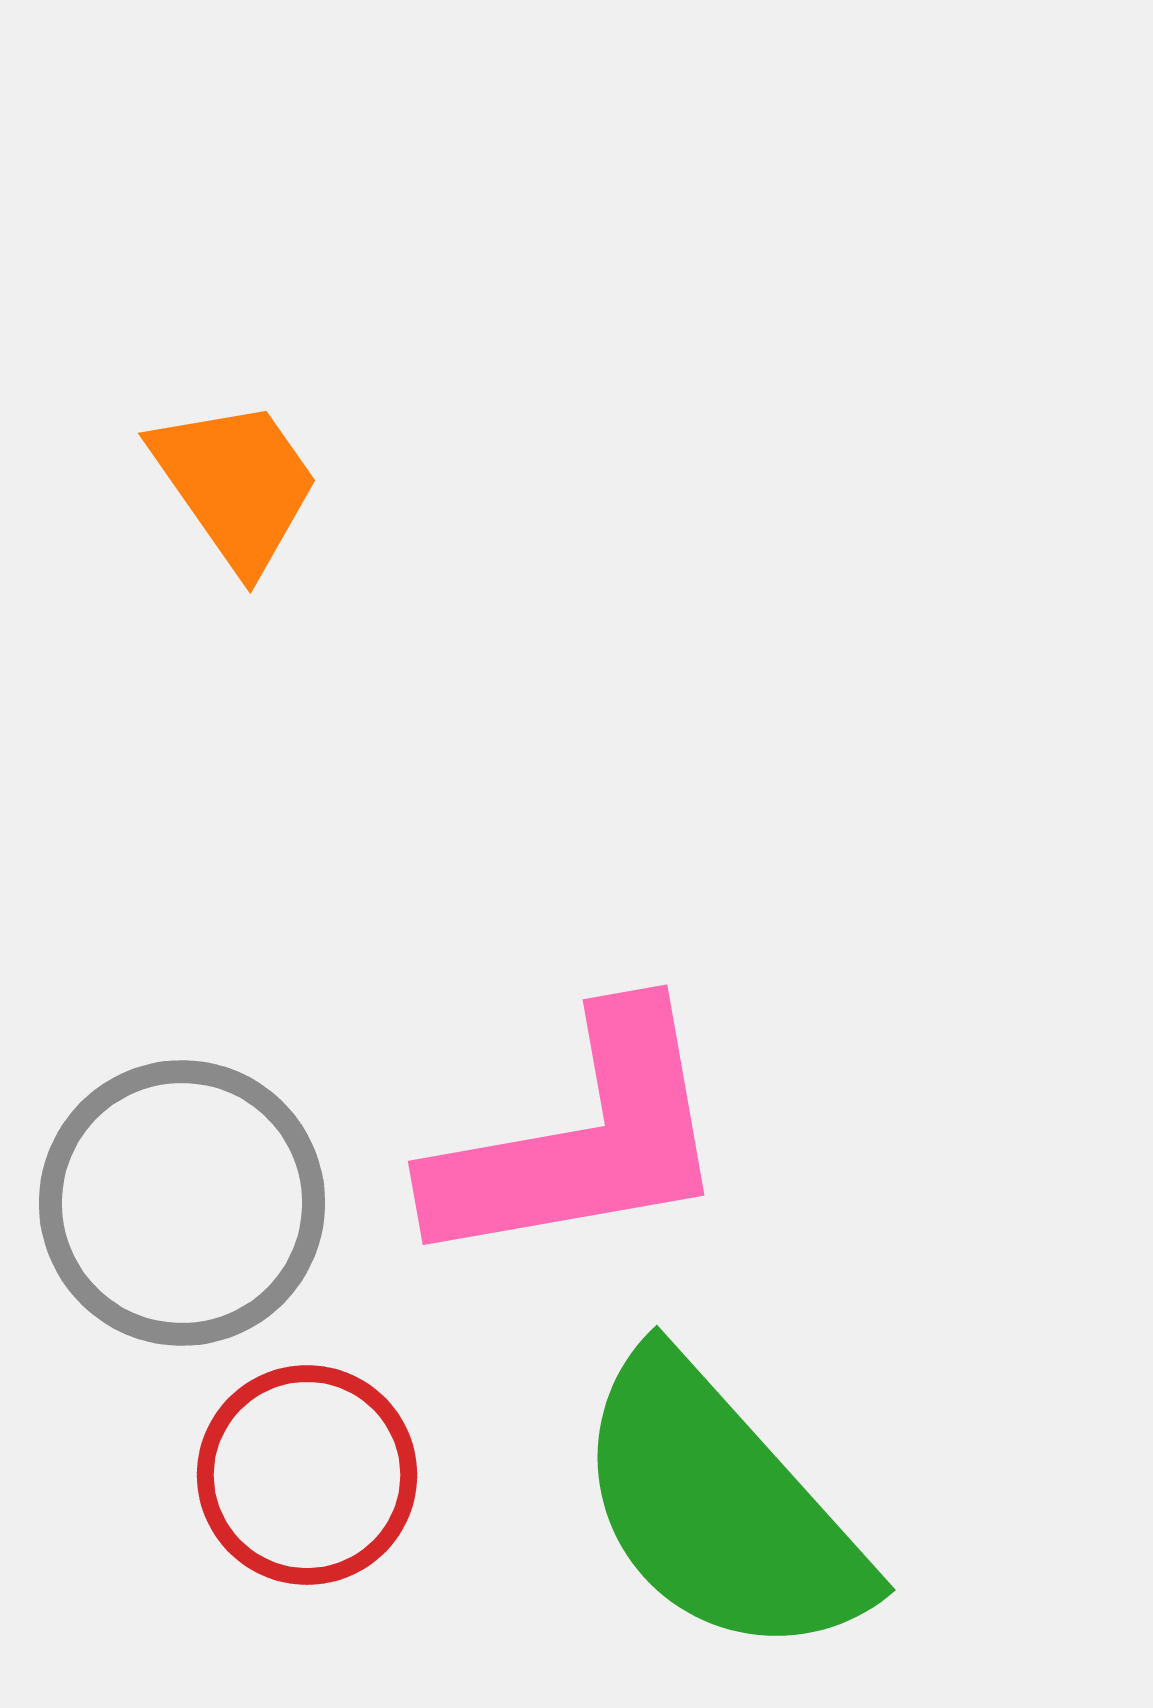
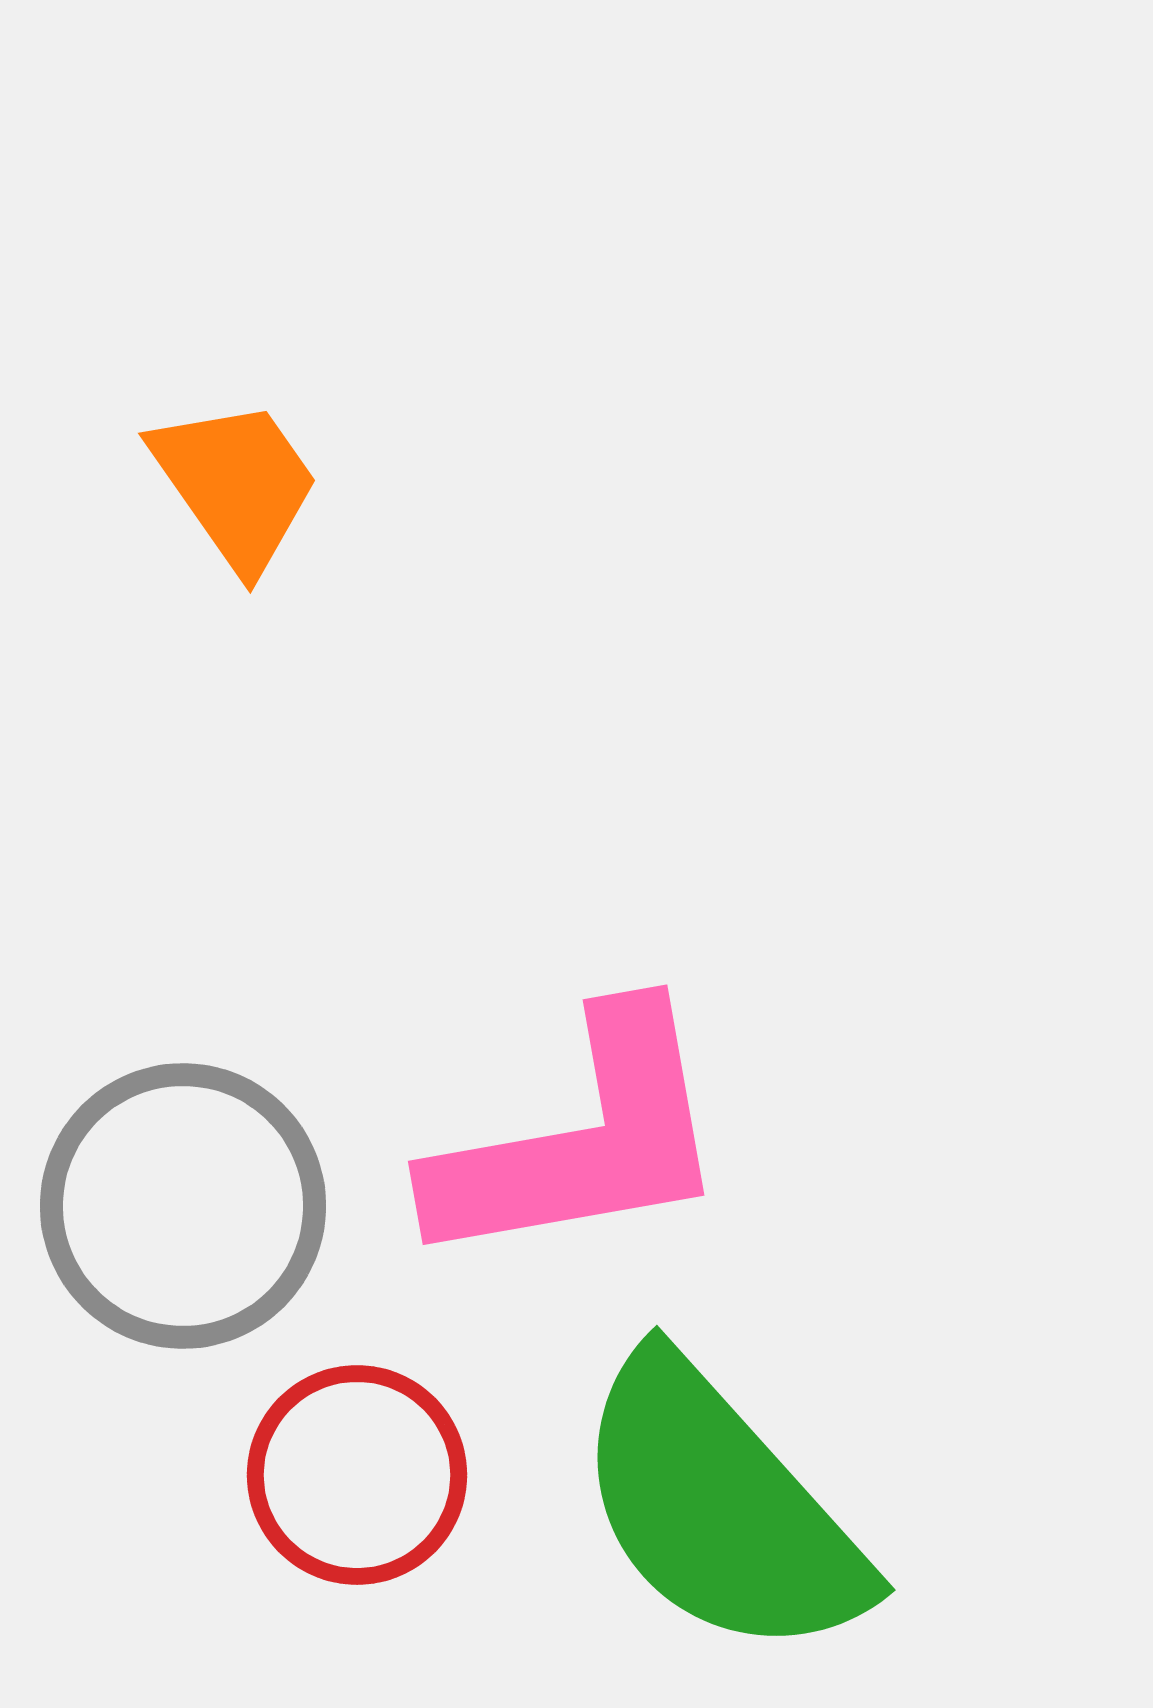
gray circle: moved 1 px right, 3 px down
red circle: moved 50 px right
